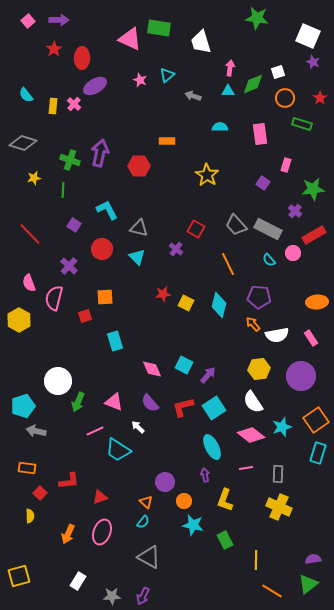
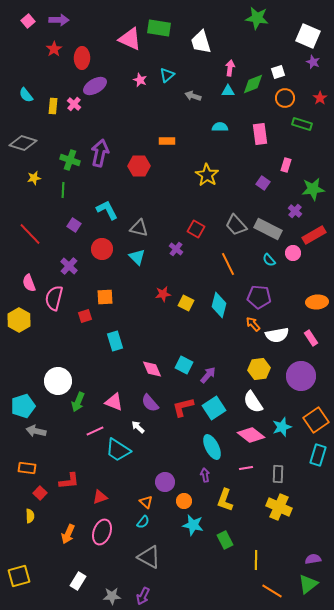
cyan rectangle at (318, 453): moved 2 px down
